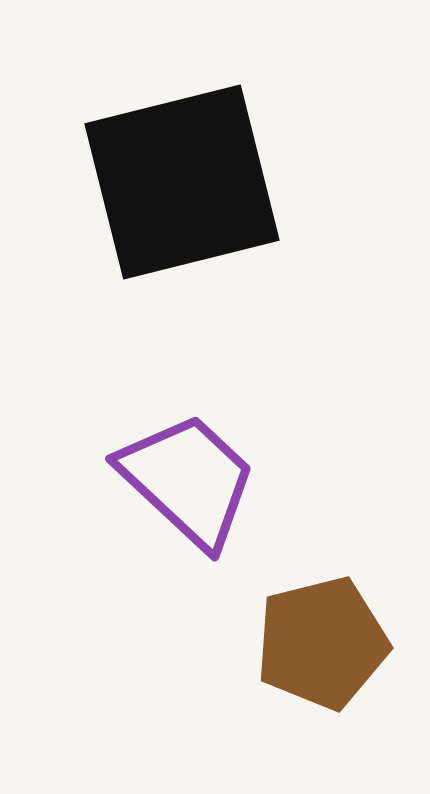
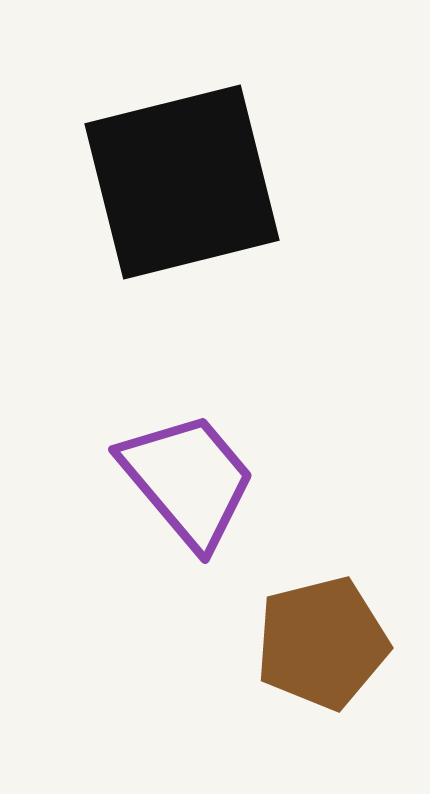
purple trapezoid: rotated 7 degrees clockwise
